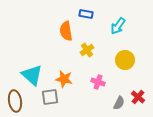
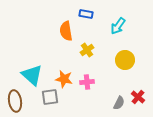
pink cross: moved 11 px left; rotated 24 degrees counterclockwise
